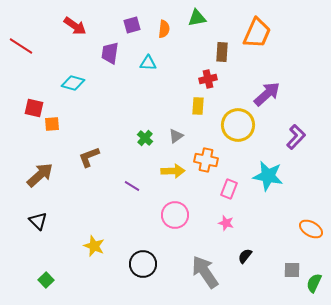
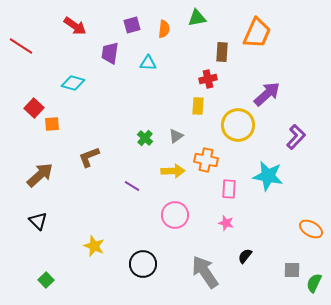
red square: rotated 30 degrees clockwise
pink rectangle: rotated 18 degrees counterclockwise
